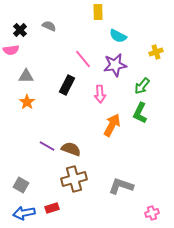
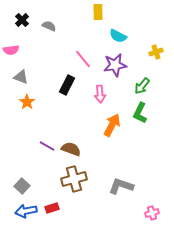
black cross: moved 2 px right, 10 px up
gray triangle: moved 5 px left, 1 px down; rotated 21 degrees clockwise
gray square: moved 1 px right, 1 px down; rotated 14 degrees clockwise
blue arrow: moved 2 px right, 2 px up
